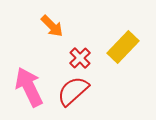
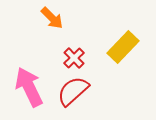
orange arrow: moved 8 px up
red cross: moved 6 px left
